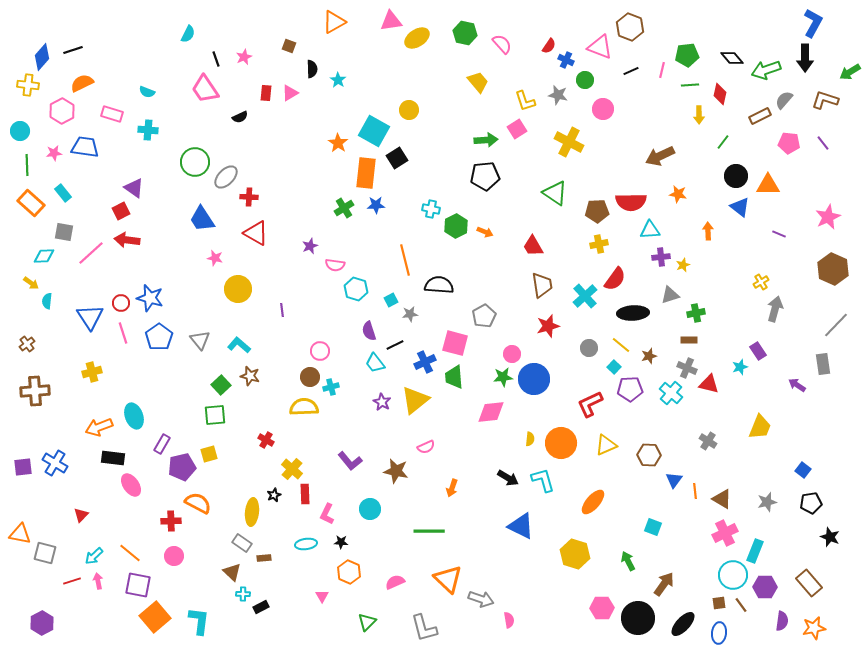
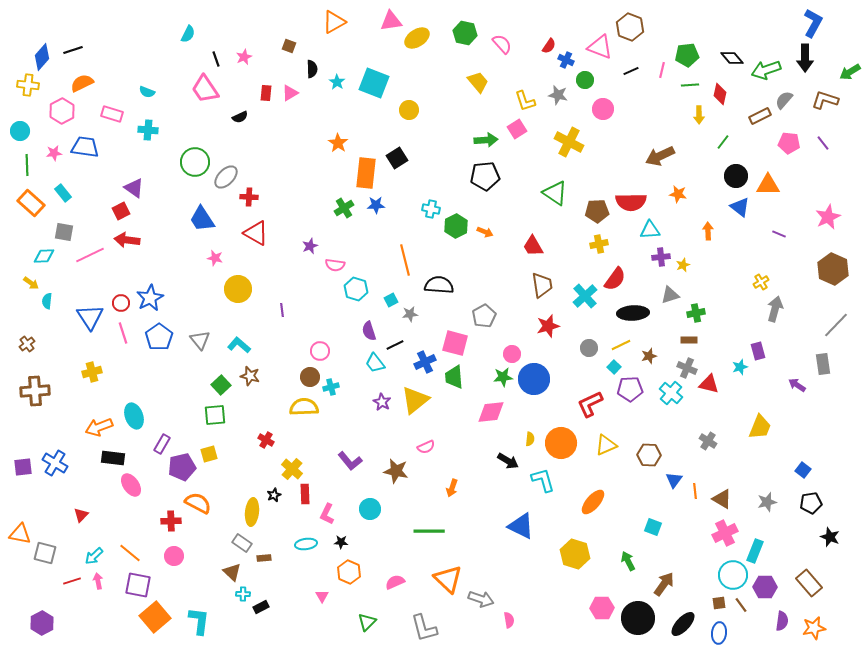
cyan star at (338, 80): moved 1 px left, 2 px down
cyan square at (374, 131): moved 48 px up; rotated 8 degrees counterclockwise
pink line at (91, 253): moved 1 px left, 2 px down; rotated 16 degrees clockwise
blue star at (150, 298): rotated 28 degrees clockwise
yellow line at (621, 345): rotated 66 degrees counterclockwise
purple rectangle at (758, 351): rotated 18 degrees clockwise
black arrow at (508, 478): moved 17 px up
